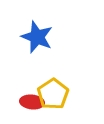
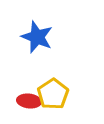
red ellipse: moved 3 px left, 1 px up
